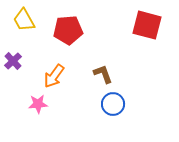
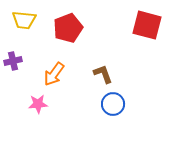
yellow trapezoid: rotated 55 degrees counterclockwise
red pentagon: moved 2 px up; rotated 16 degrees counterclockwise
purple cross: rotated 30 degrees clockwise
orange arrow: moved 2 px up
